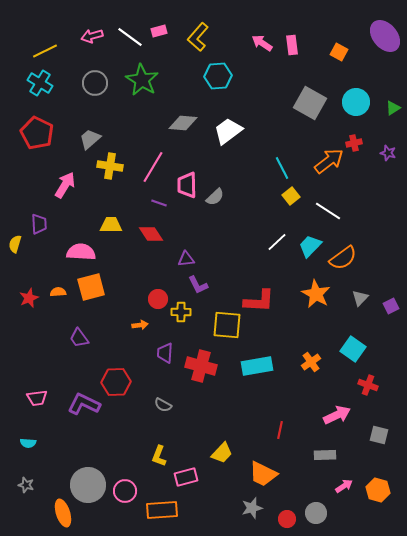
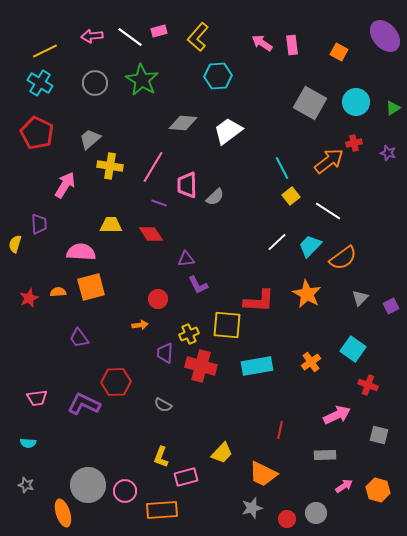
pink arrow at (92, 36): rotated 10 degrees clockwise
orange star at (316, 294): moved 9 px left
yellow cross at (181, 312): moved 8 px right, 22 px down; rotated 24 degrees counterclockwise
yellow L-shape at (159, 456): moved 2 px right, 1 px down
